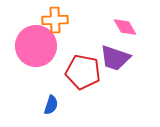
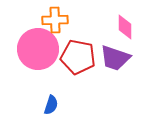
pink diamond: rotated 30 degrees clockwise
pink circle: moved 2 px right, 3 px down
red pentagon: moved 5 px left, 15 px up
